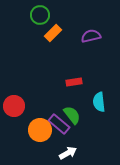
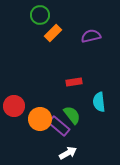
purple rectangle: moved 2 px down
orange circle: moved 11 px up
